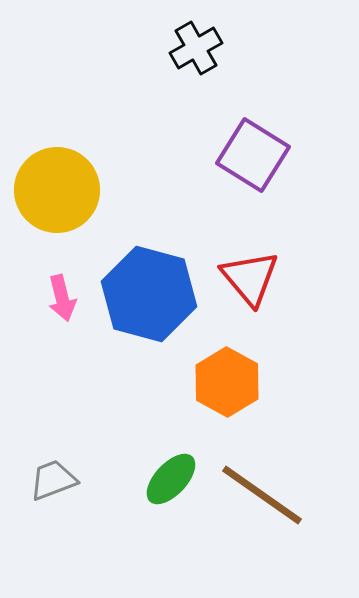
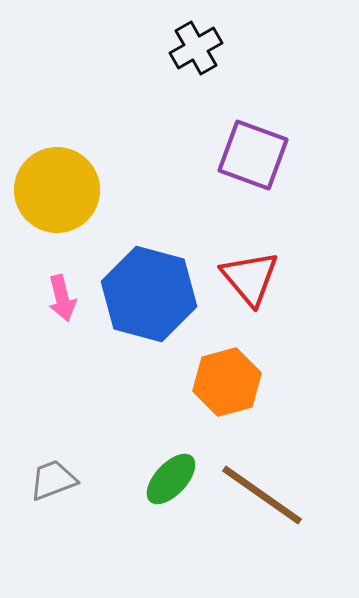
purple square: rotated 12 degrees counterclockwise
orange hexagon: rotated 16 degrees clockwise
